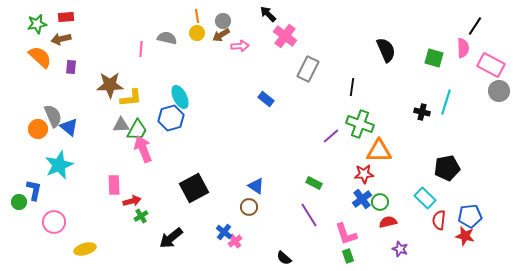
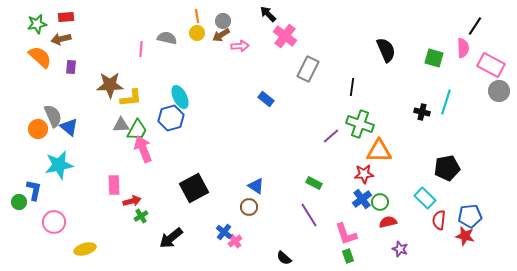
cyan star at (59, 165): rotated 12 degrees clockwise
